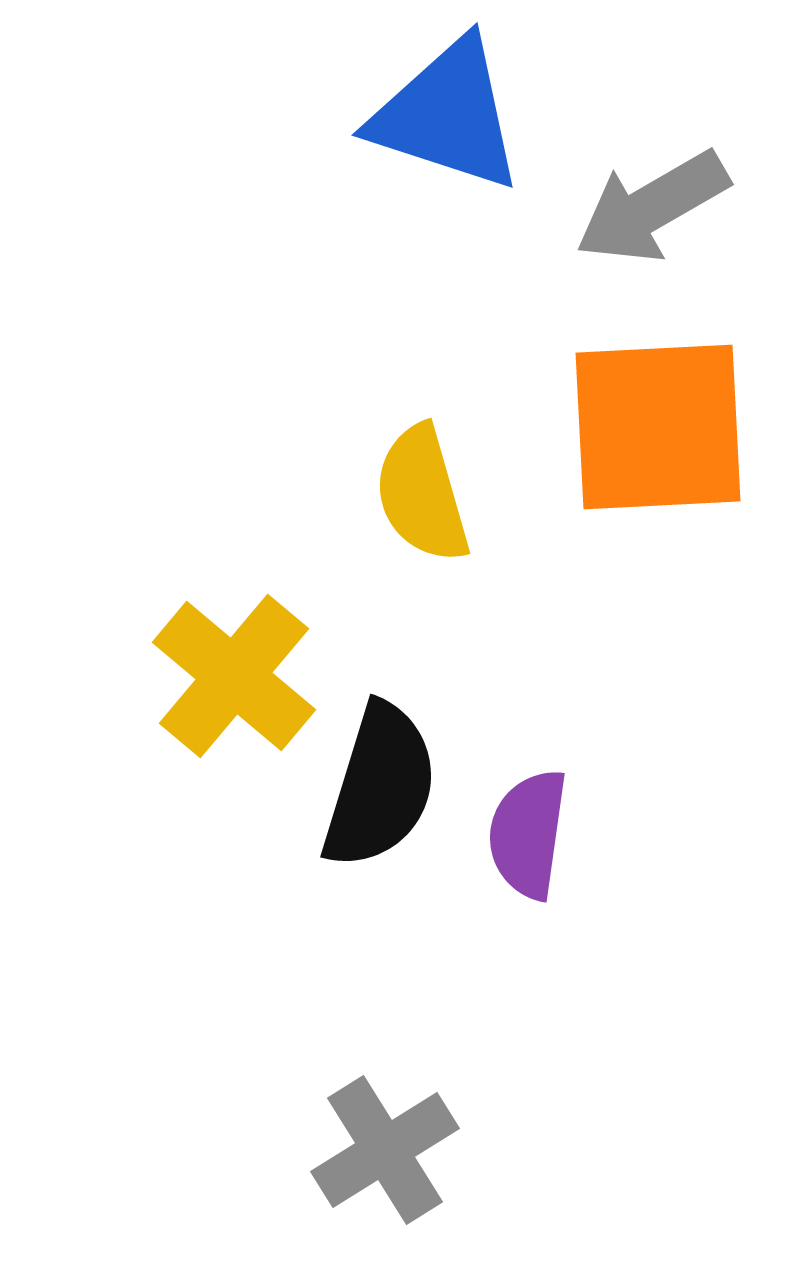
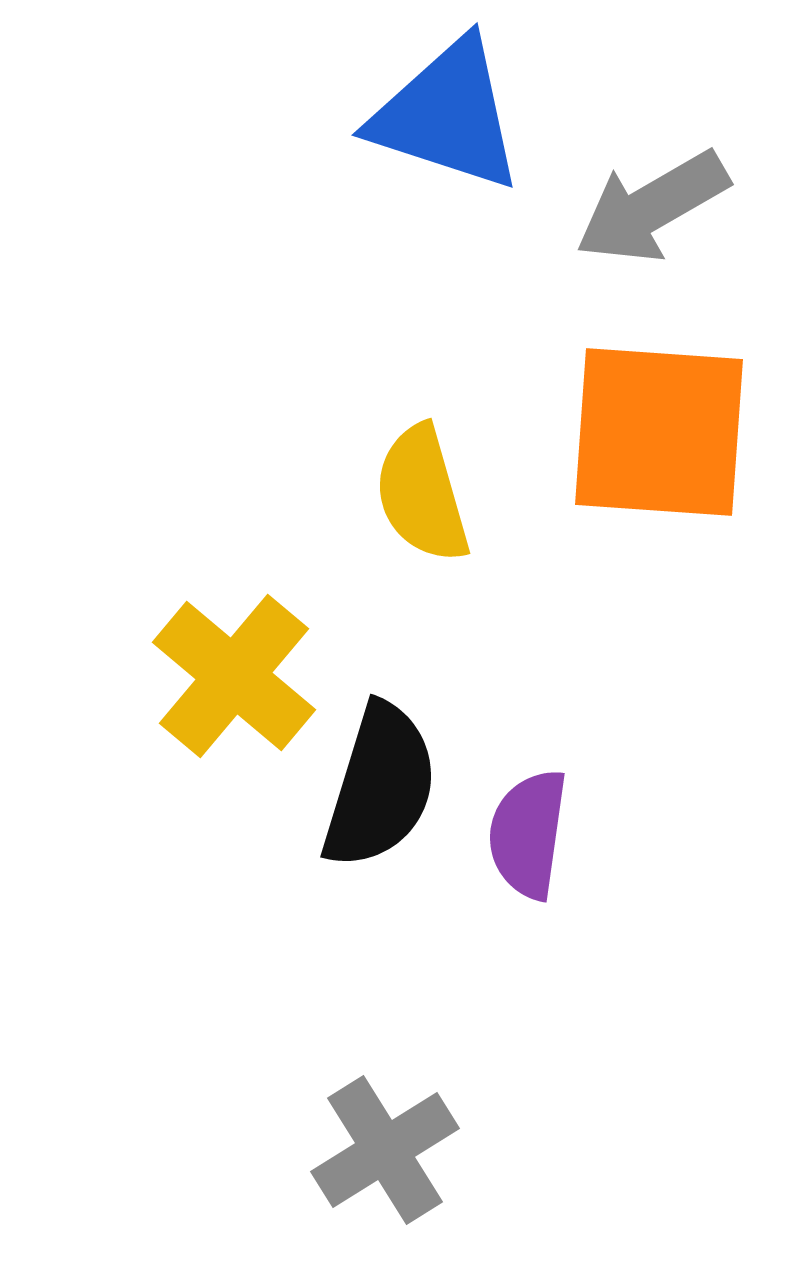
orange square: moved 1 px right, 5 px down; rotated 7 degrees clockwise
